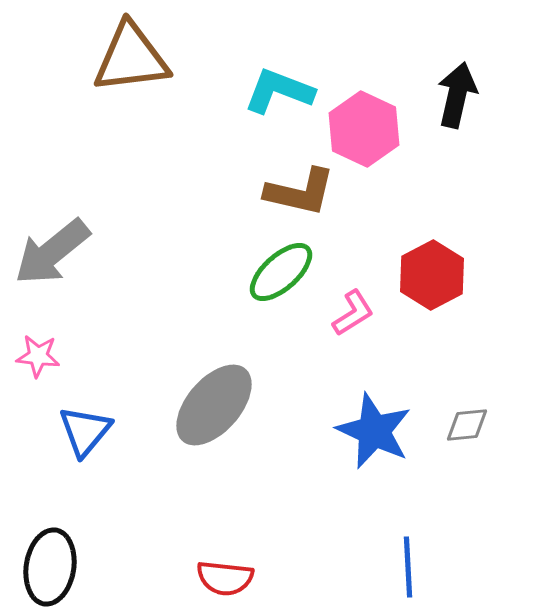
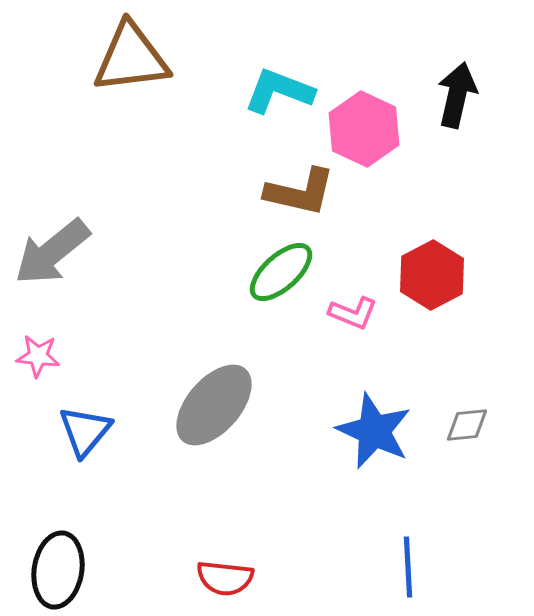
pink L-shape: rotated 54 degrees clockwise
black ellipse: moved 8 px right, 3 px down
